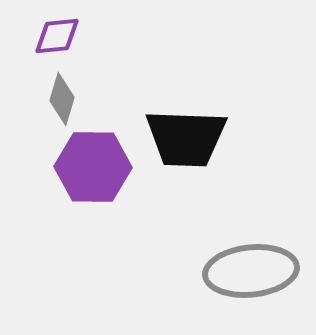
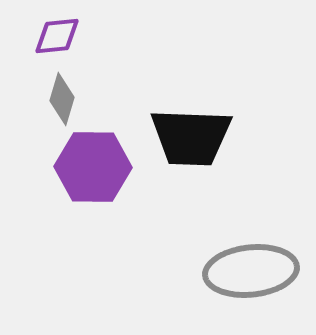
black trapezoid: moved 5 px right, 1 px up
